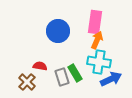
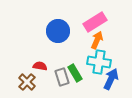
pink rectangle: rotated 50 degrees clockwise
blue arrow: rotated 40 degrees counterclockwise
